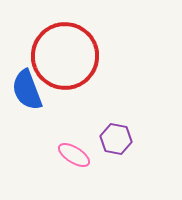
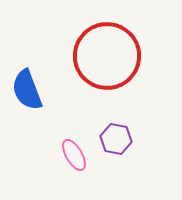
red circle: moved 42 px right
pink ellipse: rotated 28 degrees clockwise
